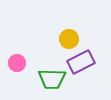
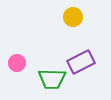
yellow circle: moved 4 px right, 22 px up
